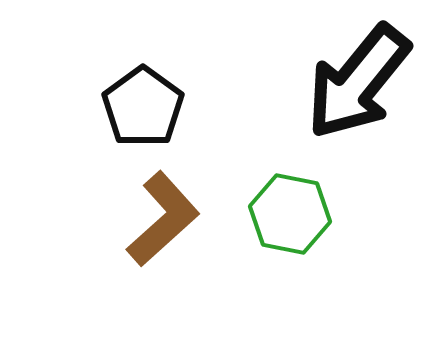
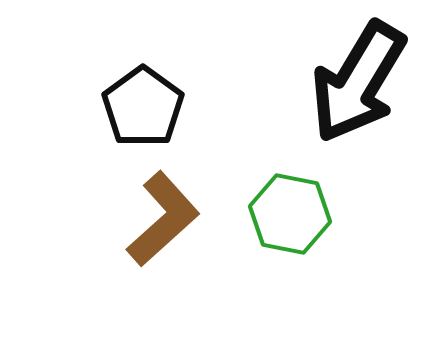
black arrow: rotated 8 degrees counterclockwise
